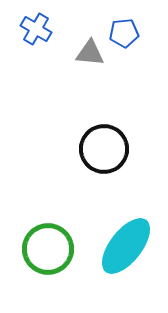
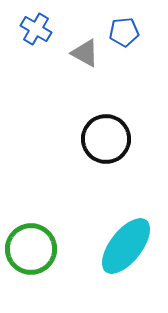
blue pentagon: moved 1 px up
gray triangle: moved 5 px left; rotated 24 degrees clockwise
black circle: moved 2 px right, 10 px up
green circle: moved 17 px left
